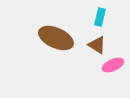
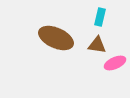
brown triangle: rotated 24 degrees counterclockwise
pink ellipse: moved 2 px right, 2 px up
